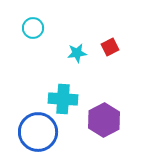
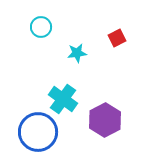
cyan circle: moved 8 px right, 1 px up
red square: moved 7 px right, 9 px up
cyan cross: rotated 32 degrees clockwise
purple hexagon: moved 1 px right
